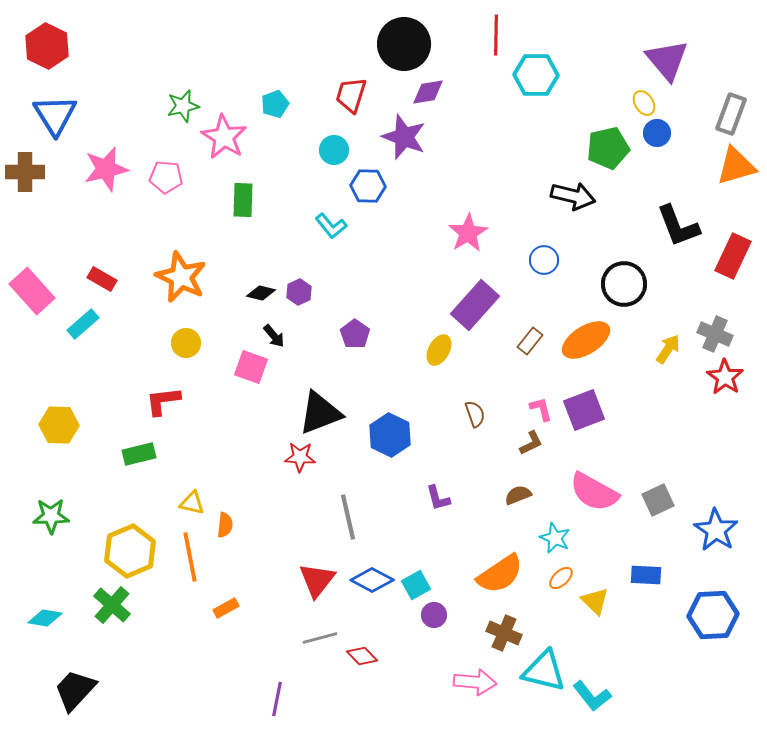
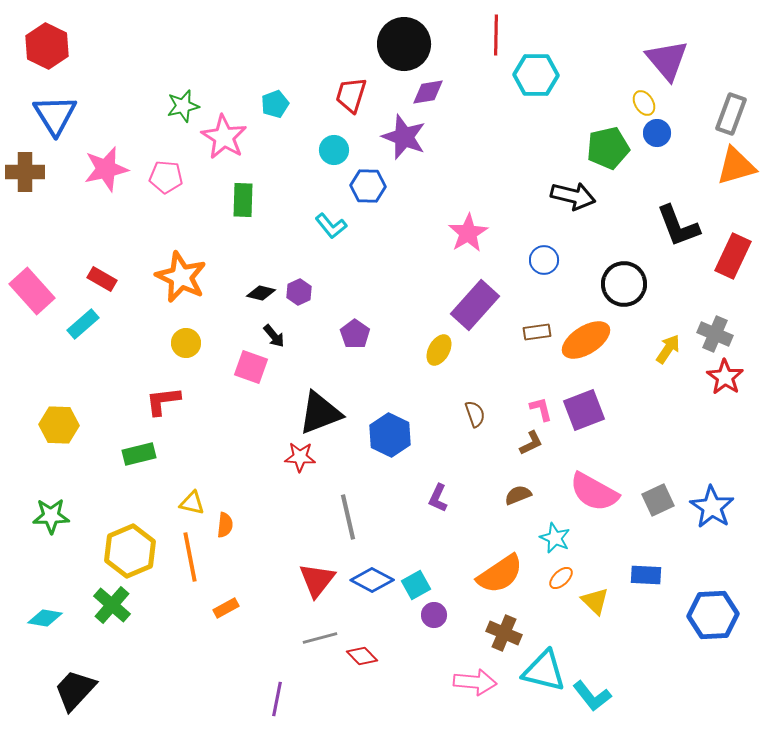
brown rectangle at (530, 341): moved 7 px right, 9 px up; rotated 44 degrees clockwise
purple L-shape at (438, 498): rotated 40 degrees clockwise
blue star at (716, 530): moved 4 px left, 23 px up
